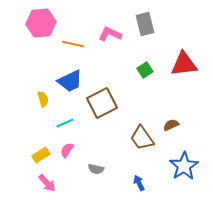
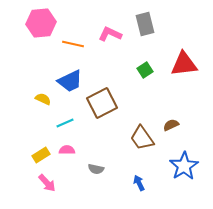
yellow semicircle: rotated 49 degrees counterclockwise
pink semicircle: rotated 56 degrees clockwise
